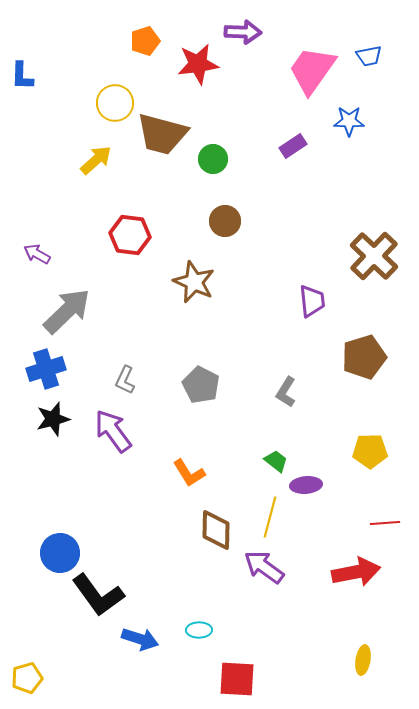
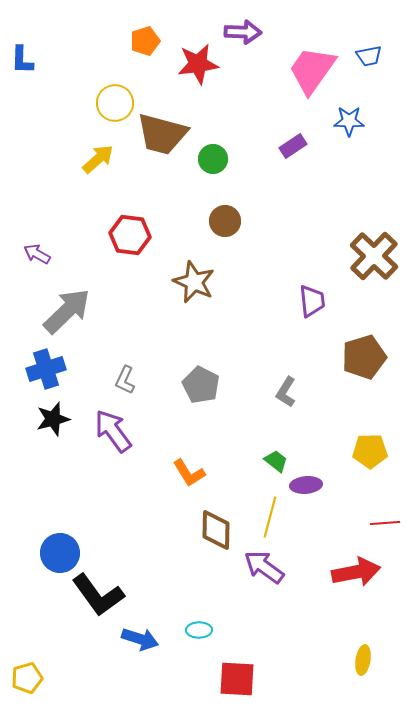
blue L-shape at (22, 76): moved 16 px up
yellow arrow at (96, 160): moved 2 px right, 1 px up
